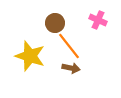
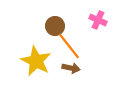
brown circle: moved 3 px down
yellow star: moved 6 px right, 5 px down; rotated 8 degrees clockwise
